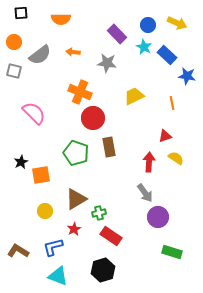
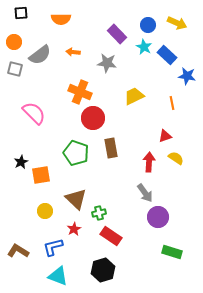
gray square: moved 1 px right, 2 px up
brown rectangle: moved 2 px right, 1 px down
brown triangle: rotated 45 degrees counterclockwise
